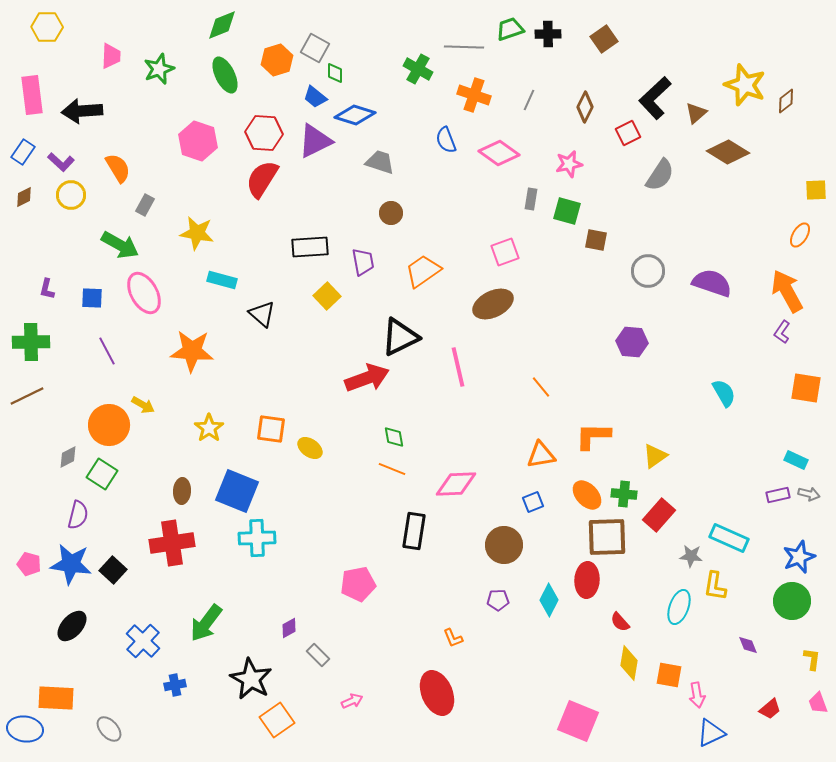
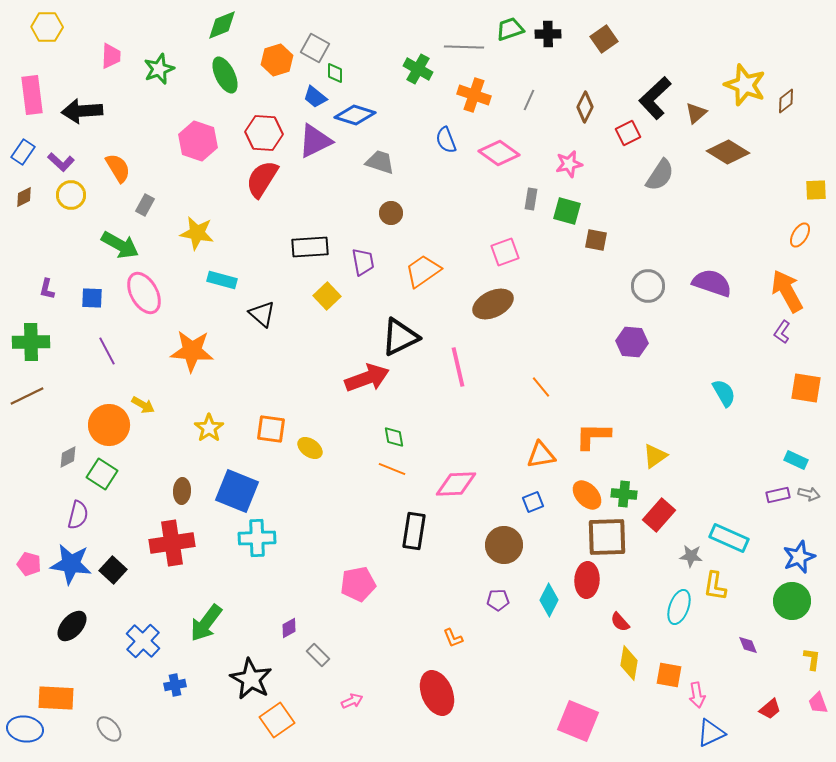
gray circle at (648, 271): moved 15 px down
